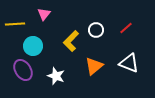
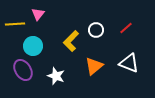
pink triangle: moved 6 px left
